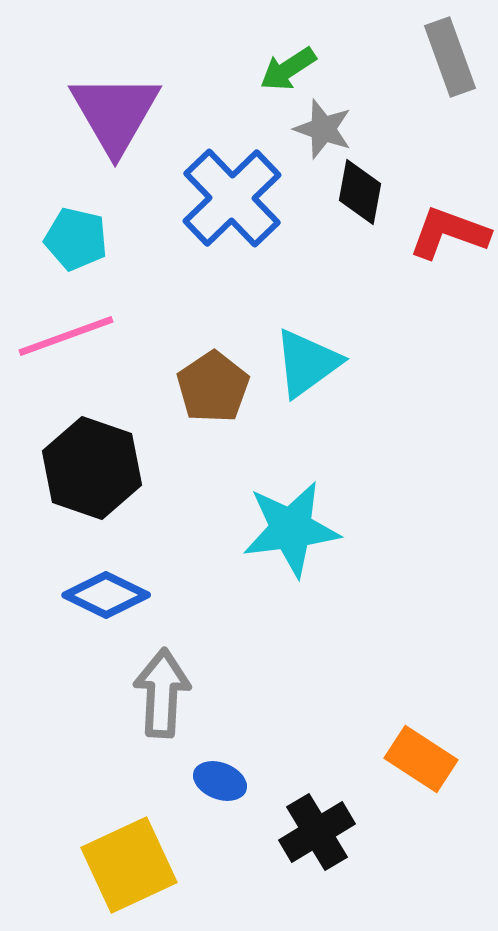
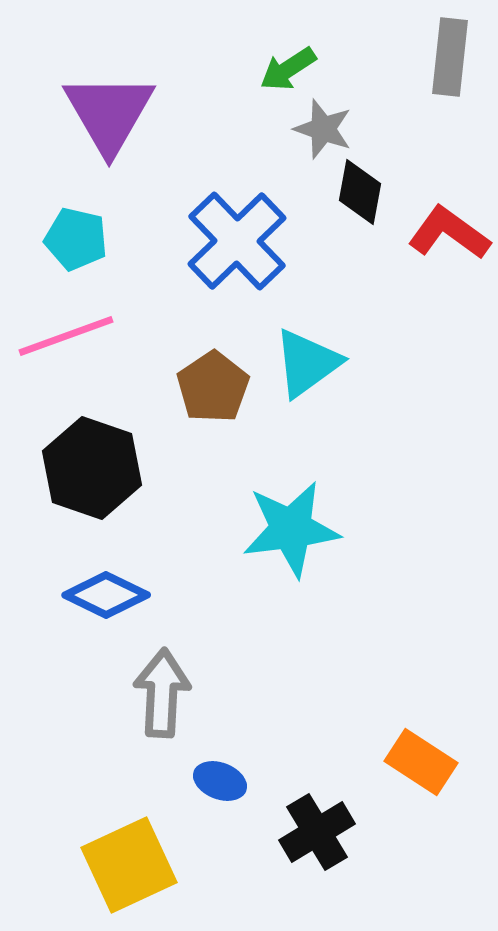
gray rectangle: rotated 26 degrees clockwise
purple triangle: moved 6 px left
blue cross: moved 5 px right, 43 px down
red L-shape: rotated 16 degrees clockwise
orange rectangle: moved 3 px down
